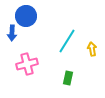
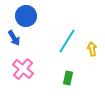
blue arrow: moved 2 px right, 5 px down; rotated 35 degrees counterclockwise
pink cross: moved 4 px left, 5 px down; rotated 35 degrees counterclockwise
